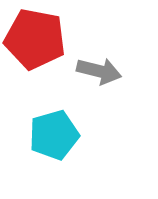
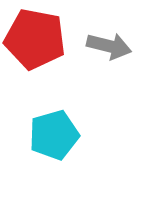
gray arrow: moved 10 px right, 25 px up
